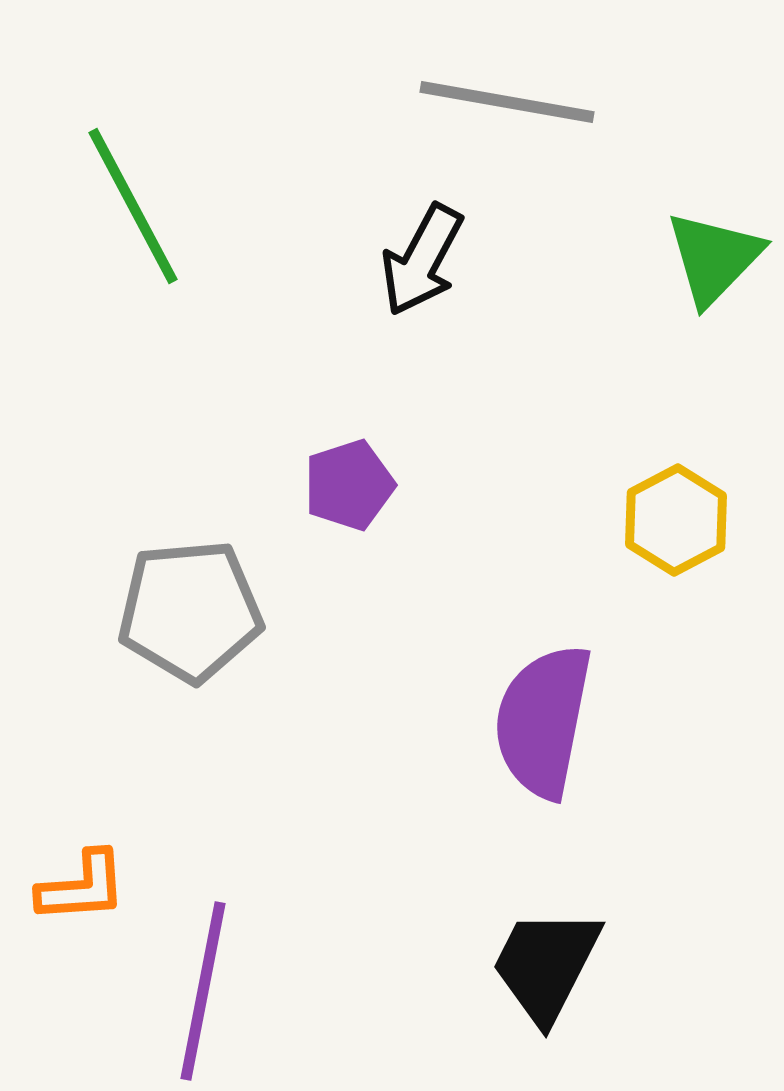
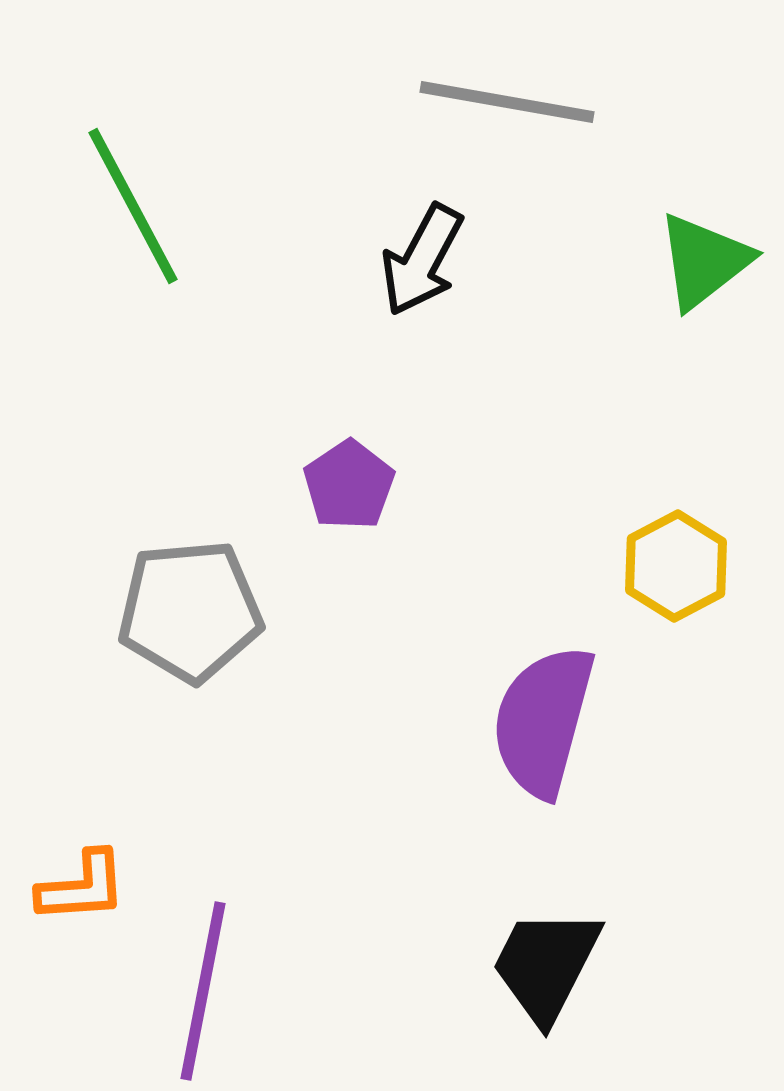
green triangle: moved 10 px left, 3 px down; rotated 8 degrees clockwise
purple pentagon: rotated 16 degrees counterclockwise
yellow hexagon: moved 46 px down
purple semicircle: rotated 4 degrees clockwise
